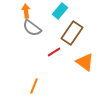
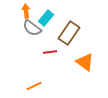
cyan rectangle: moved 14 px left, 7 px down
brown rectangle: moved 3 px left
red line: moved 4 px left; rotated 24 degrees clockwise
orange line: rotated 42 degrees clockwise
